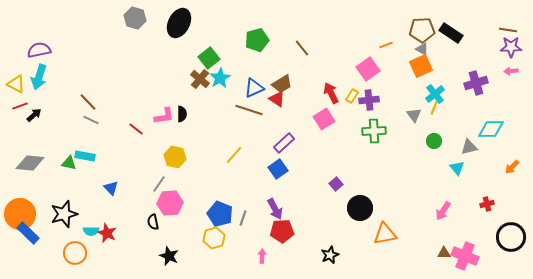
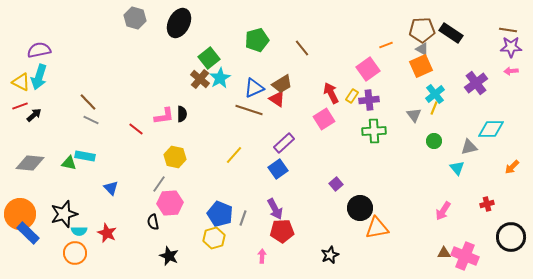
purple cross at (476, 83): rotated 20 degrees counterclockwise
yellow triangle at (16, 84): moved 5 px right, 2 px up
cyan semicircle at (91, 231): moved 12 px left
orange triangle at (385, 234): moved 8 px left, 6 px up
